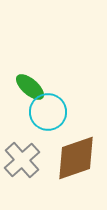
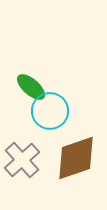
green ellipse: moved 1 px right
cyan circle: moved 2 px right, 1 px up
